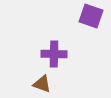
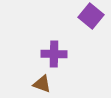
purple square: rotated 20 degrees clockwise
